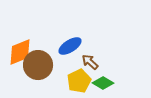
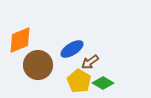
blue ellipse: moved 2 px right, 3 px down
orange diamond: moved 12 px up
brown arrow: rotated 78 degrees counterclockwise
yellow pentagon: rotated 15 degrees counterclockwise
